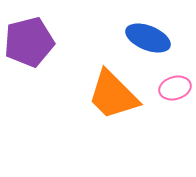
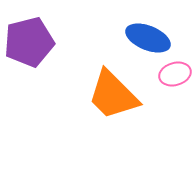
pink ellipse: moved 14 px up
